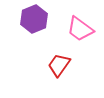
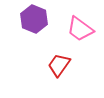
purple hexagon: rotated 16 degrees counterclockwise
